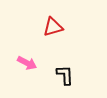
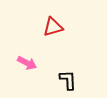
black L-shape: moved 3 px right, 5 px down
